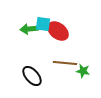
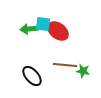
brown line: moved 2 px down
